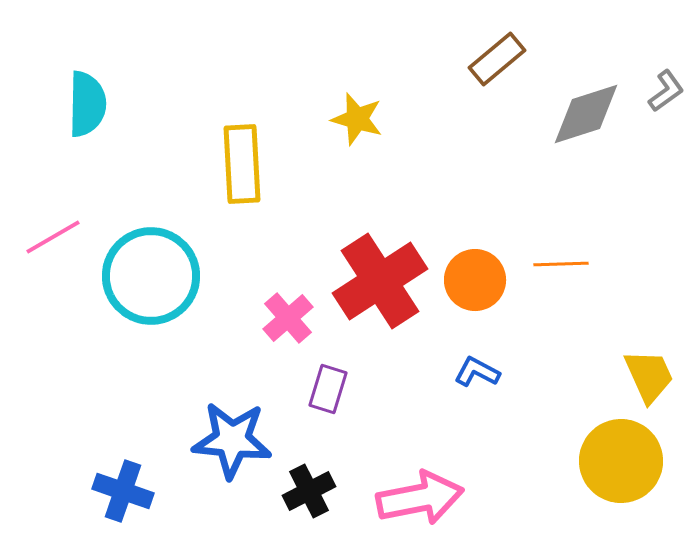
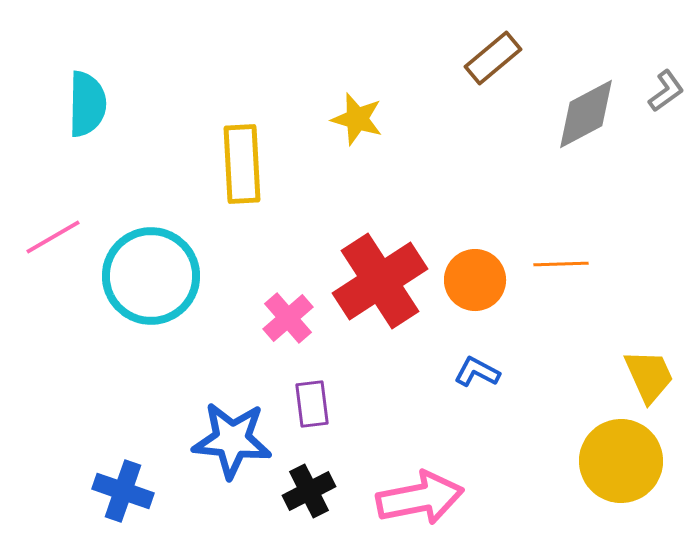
brown rectangle: moved 4 px left, 1 px up
gray diamond: rotated 10 degrees counterclockwise
purple rectangle: moved 16 px left, 15 px down; rotated 24 degrees counterclockwise
